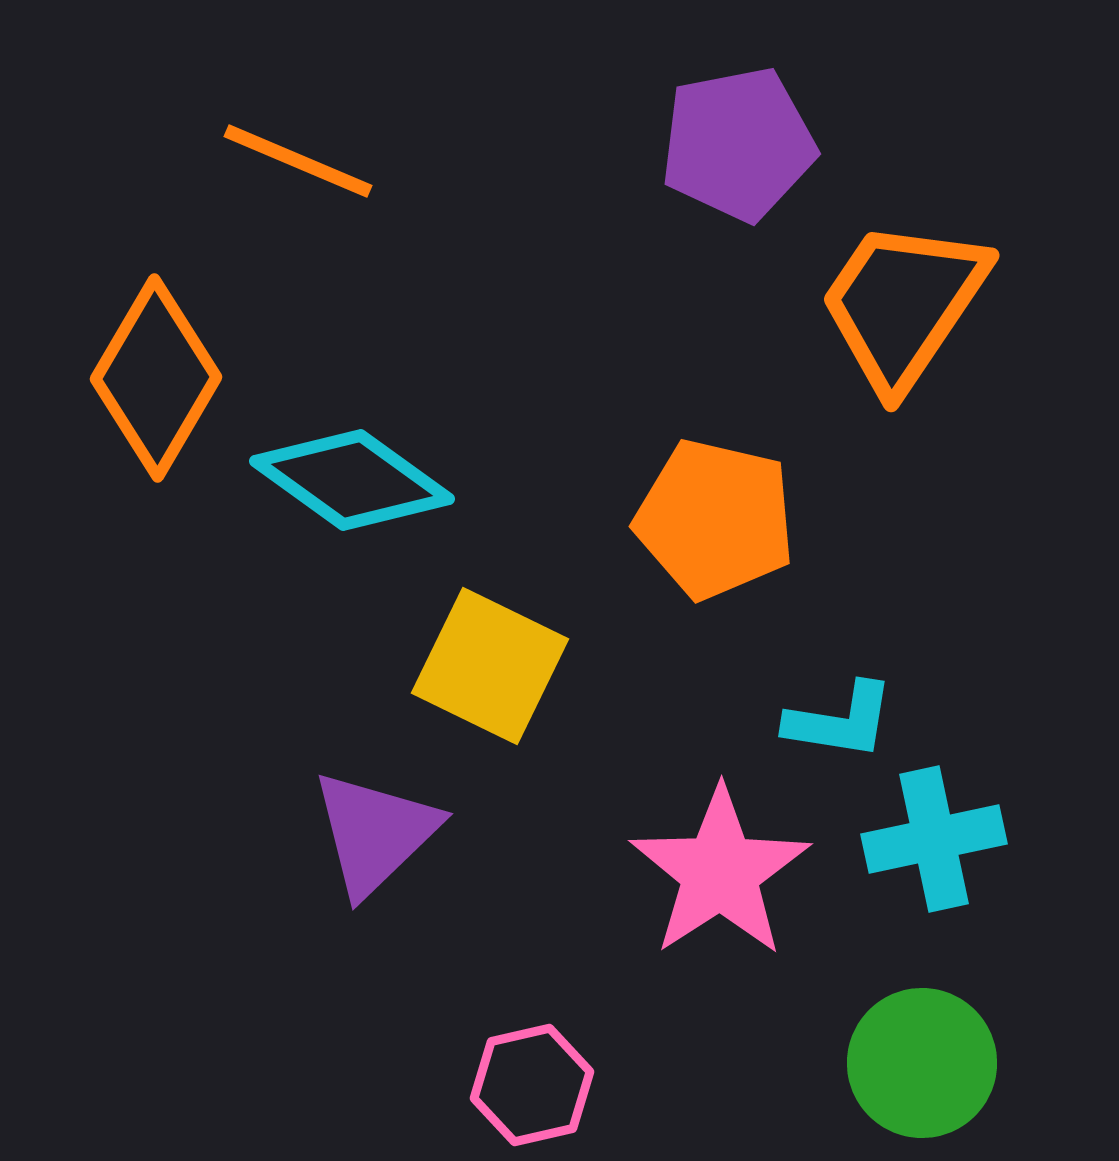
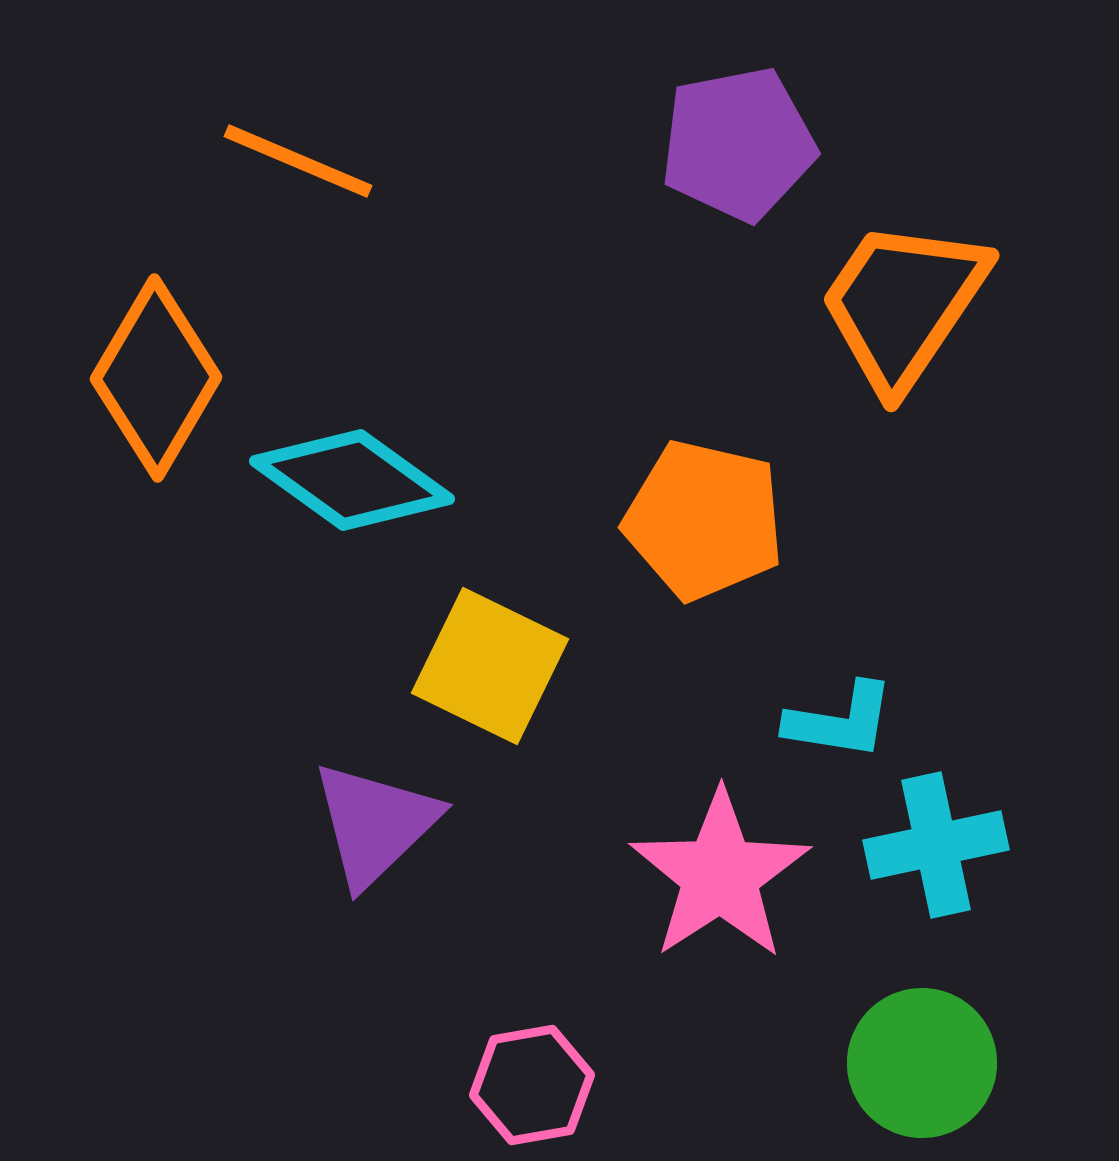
orange pentagon: moved 11 px left, 1 px down
purple triangle: moved 9 px up
cyan cross: moved 2 px right, 6 px down
pink star: moved 3 px down
pink hexagon: rotated 3 degrees clockwise
